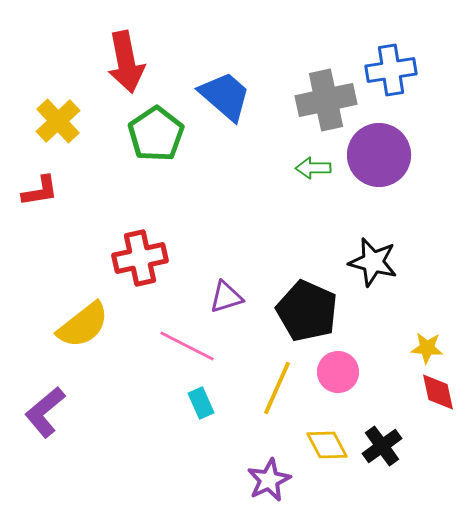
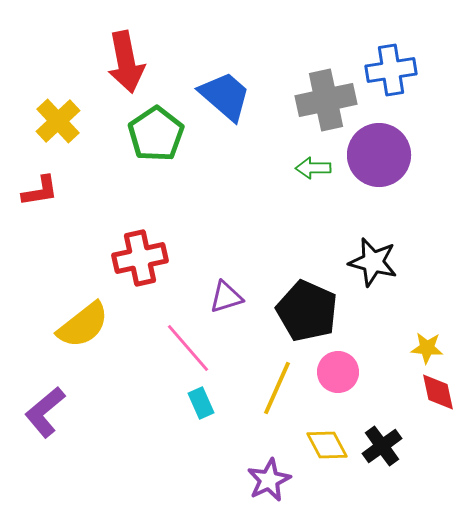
pink line: moved 1 px right, 2 px down; rotated 22 degrees clockwise
